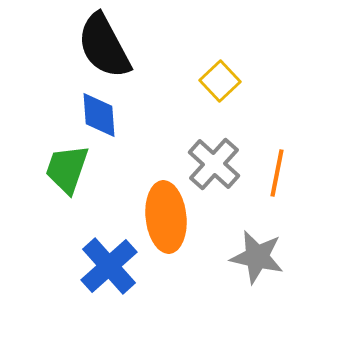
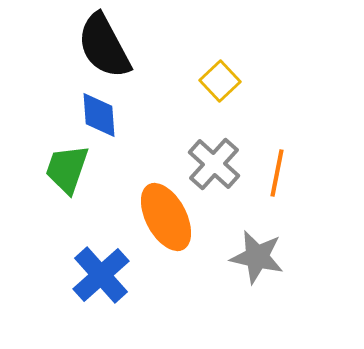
orange ellipse: rotated 22 degrees counterclockwise
blue cross: moved 8 px left, 9 px down
